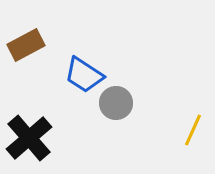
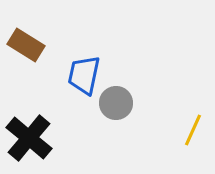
brown rectangle: rotated 60 degrees clockwise
blue trapezoid: rotated 69 degrees clockwise
black cross: rotated 9 degrees counterclockwise
